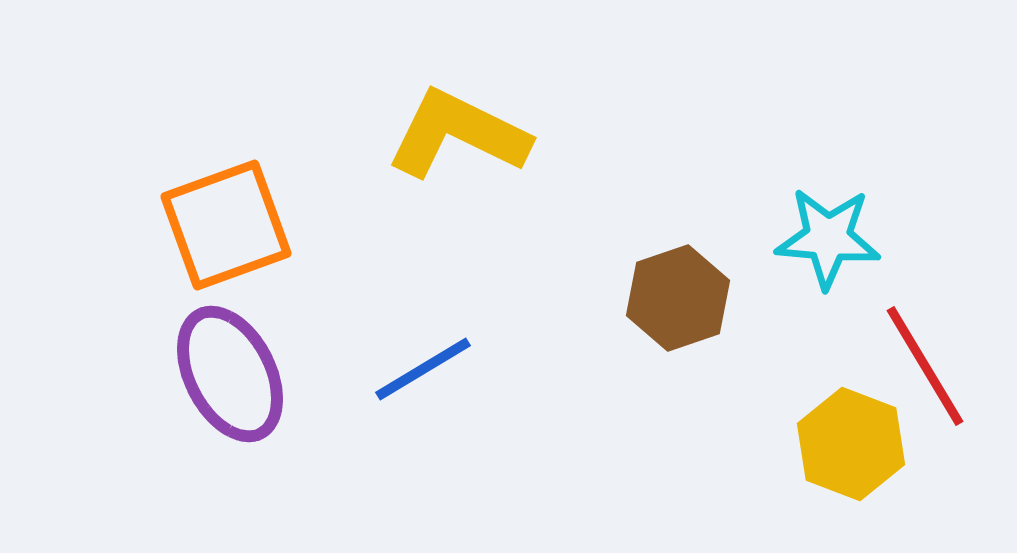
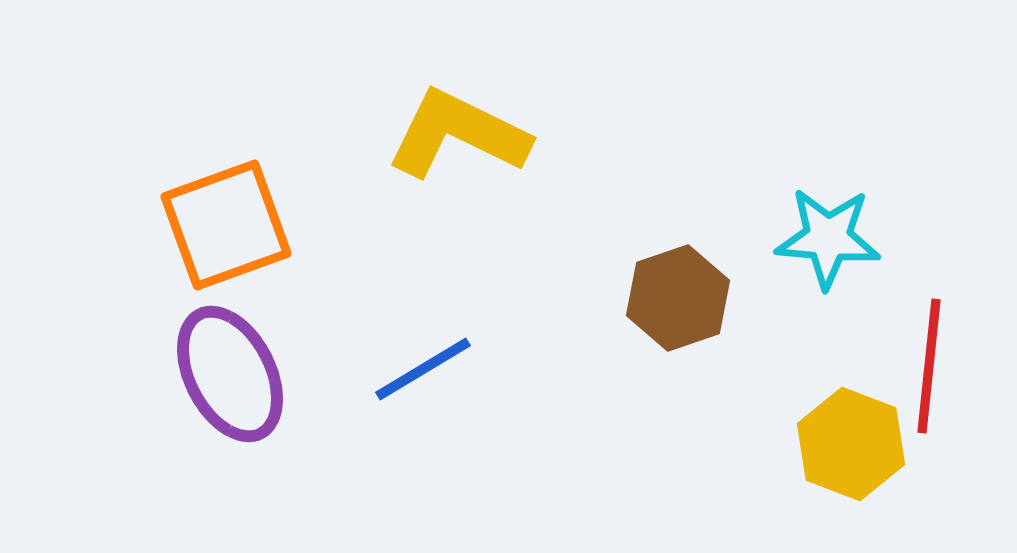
red line: moved 4 px right; rotated 37 degrees clockwise
